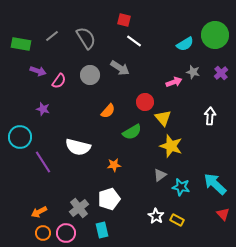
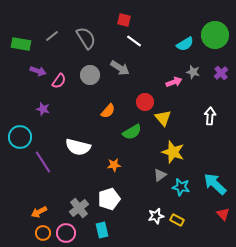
yellow star: moved 2 px right, 6 px down
white star: rotated 28 degrees clockwise
